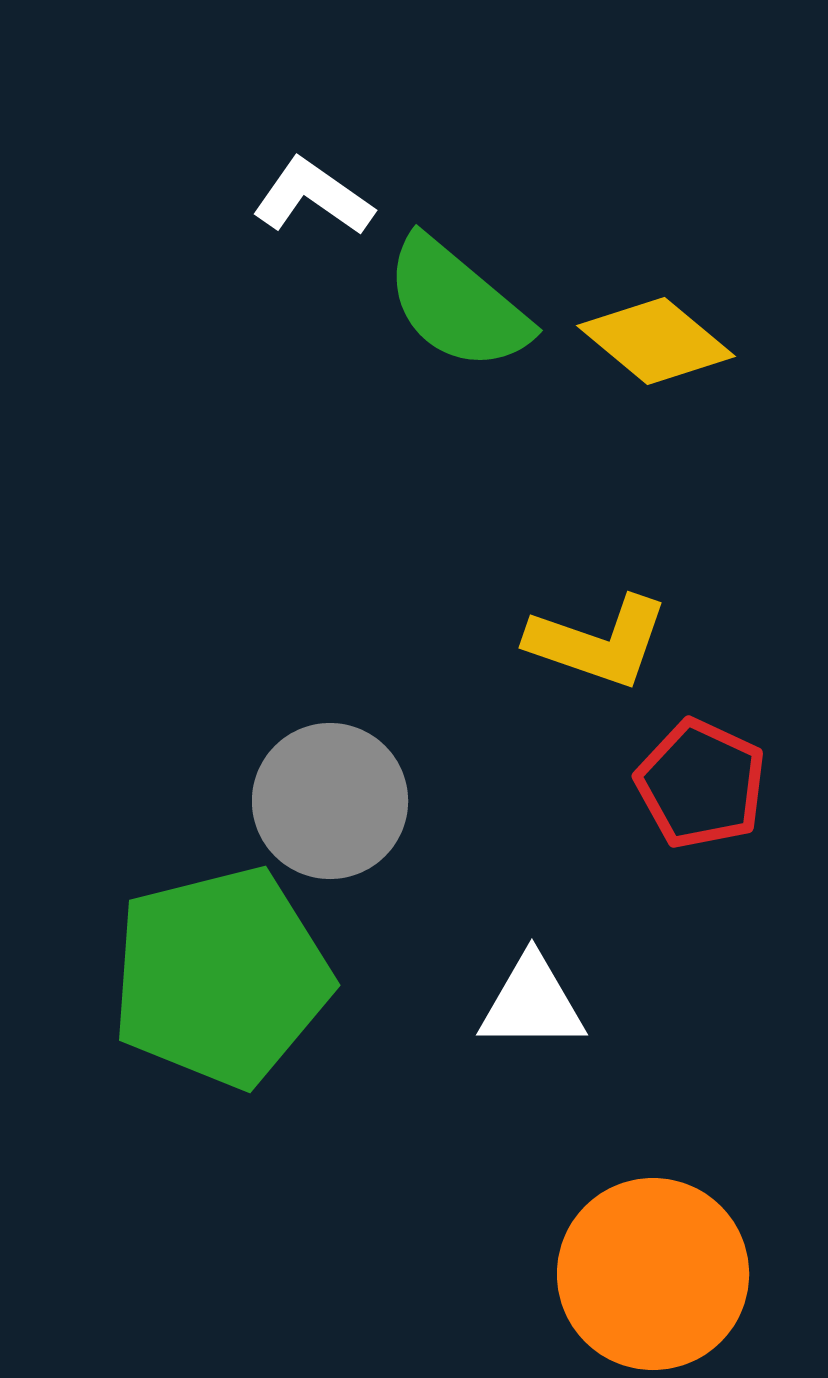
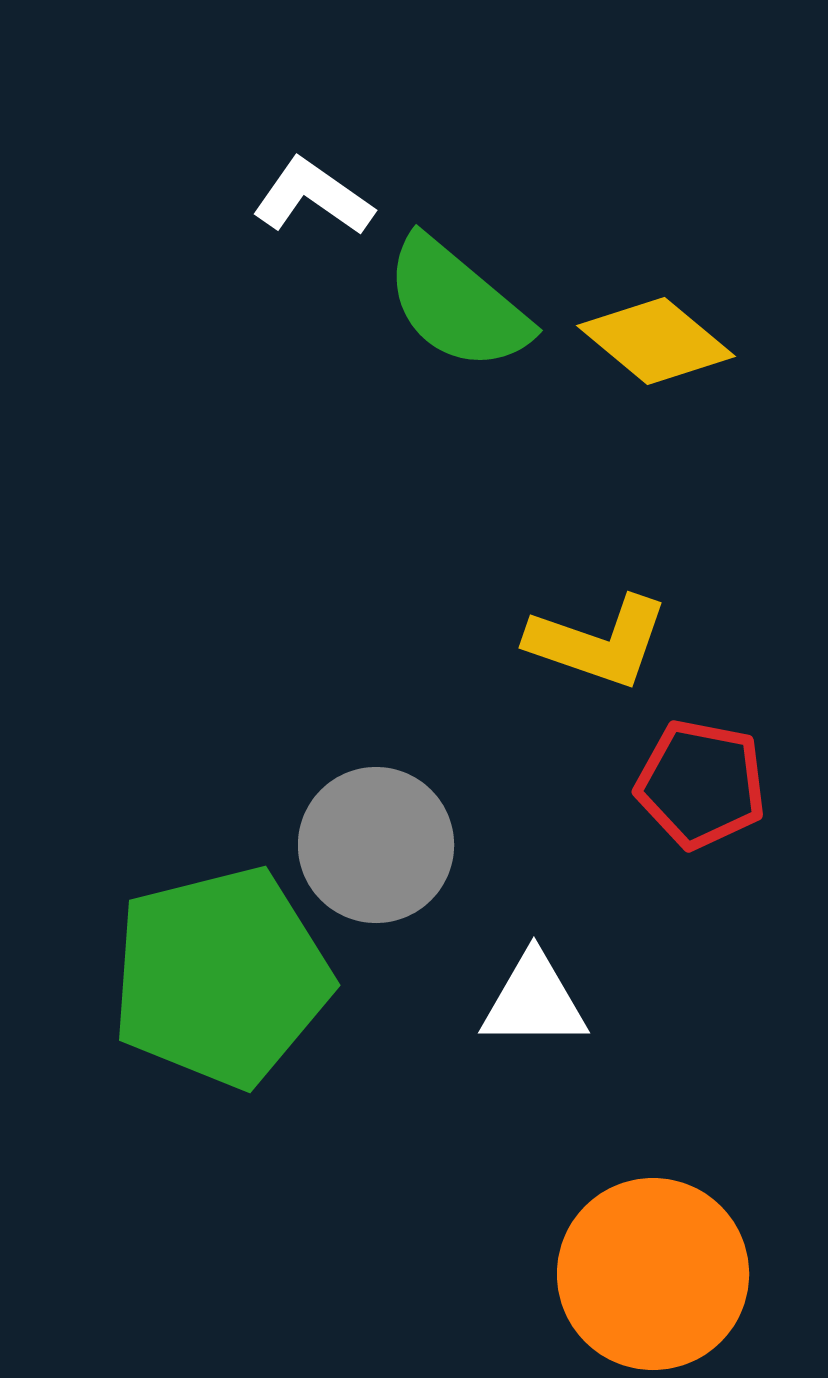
red pentagon: rotated 14 degrees counterclockwise
gray circle: moved 46 px right, 44 px down
white triangle: moved 2 px right, 2 px up
